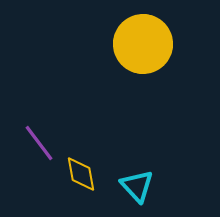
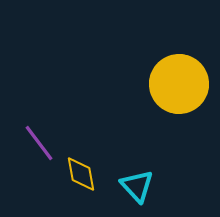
yellow circle: moved 36 px right, 40 px down
